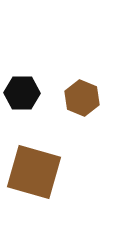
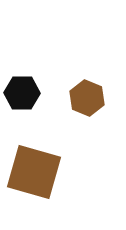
brown hexagon: moved 5 px right
